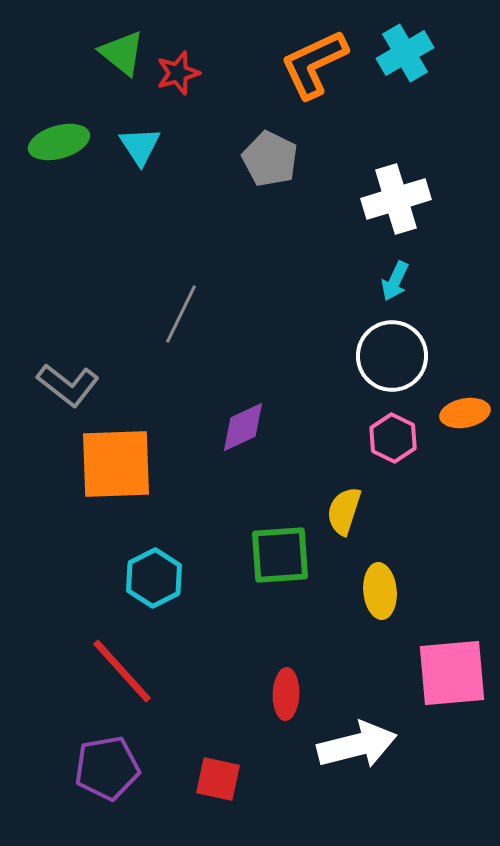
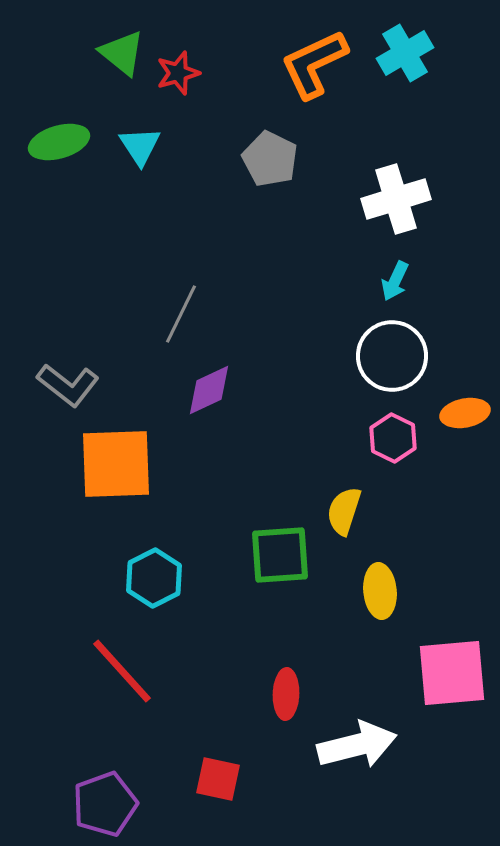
purple diamond: moved 34 px left, 37 px up
purple pentagon: moved 2 px left, 36 px down; rotated 10 degrees counterclockwise
